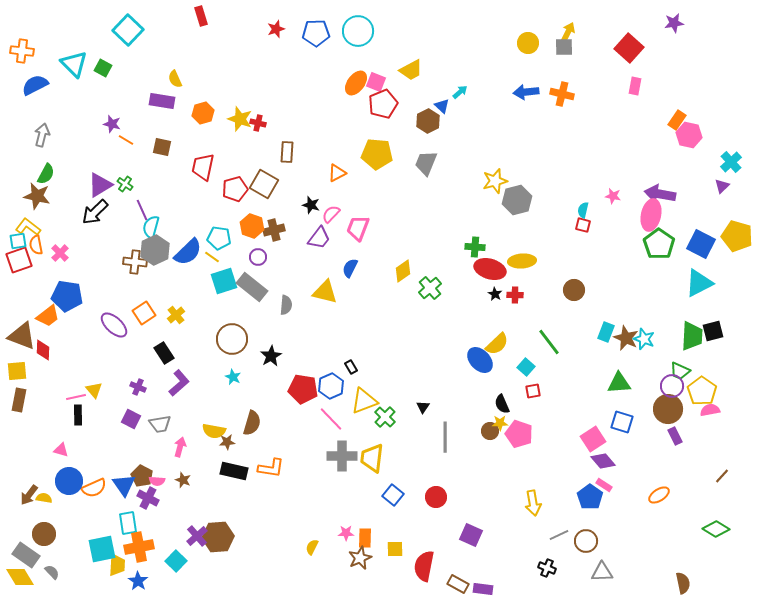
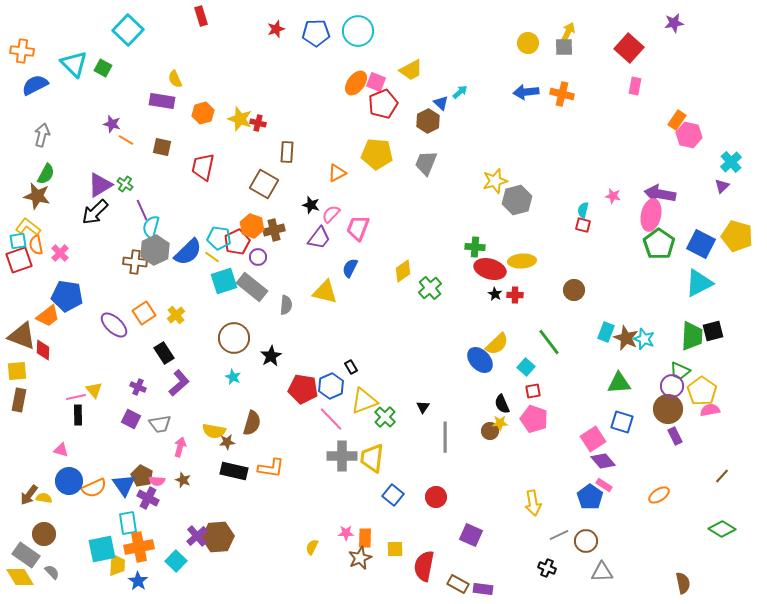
blue triangle at (442, 106): moved 1 px left, 3 px up
red pentagon at (235, 189): moved 2 px right, 53 px down; rotated 10 degrees counterclockwise
brown circle at (232, 339): moved 2 px right, 1 px up
pink pentagon at (519, 434): moved 15 px right, 15 px up
green diamond at (716, 529): moved 6 px right
